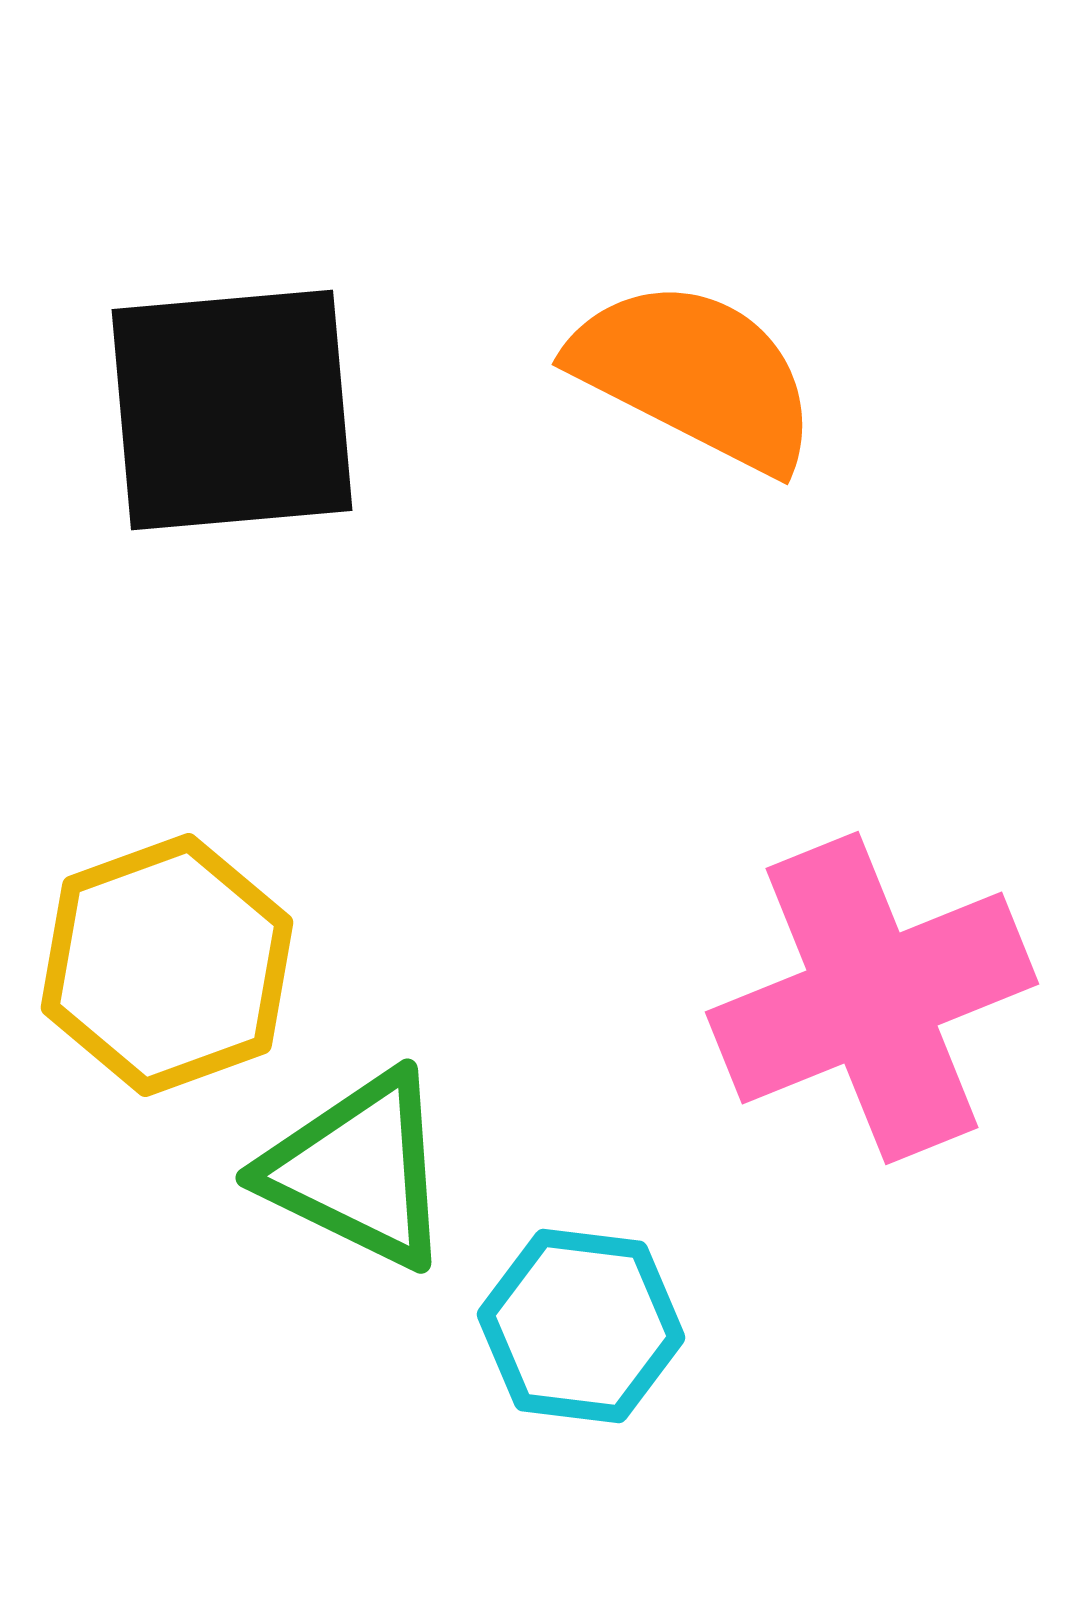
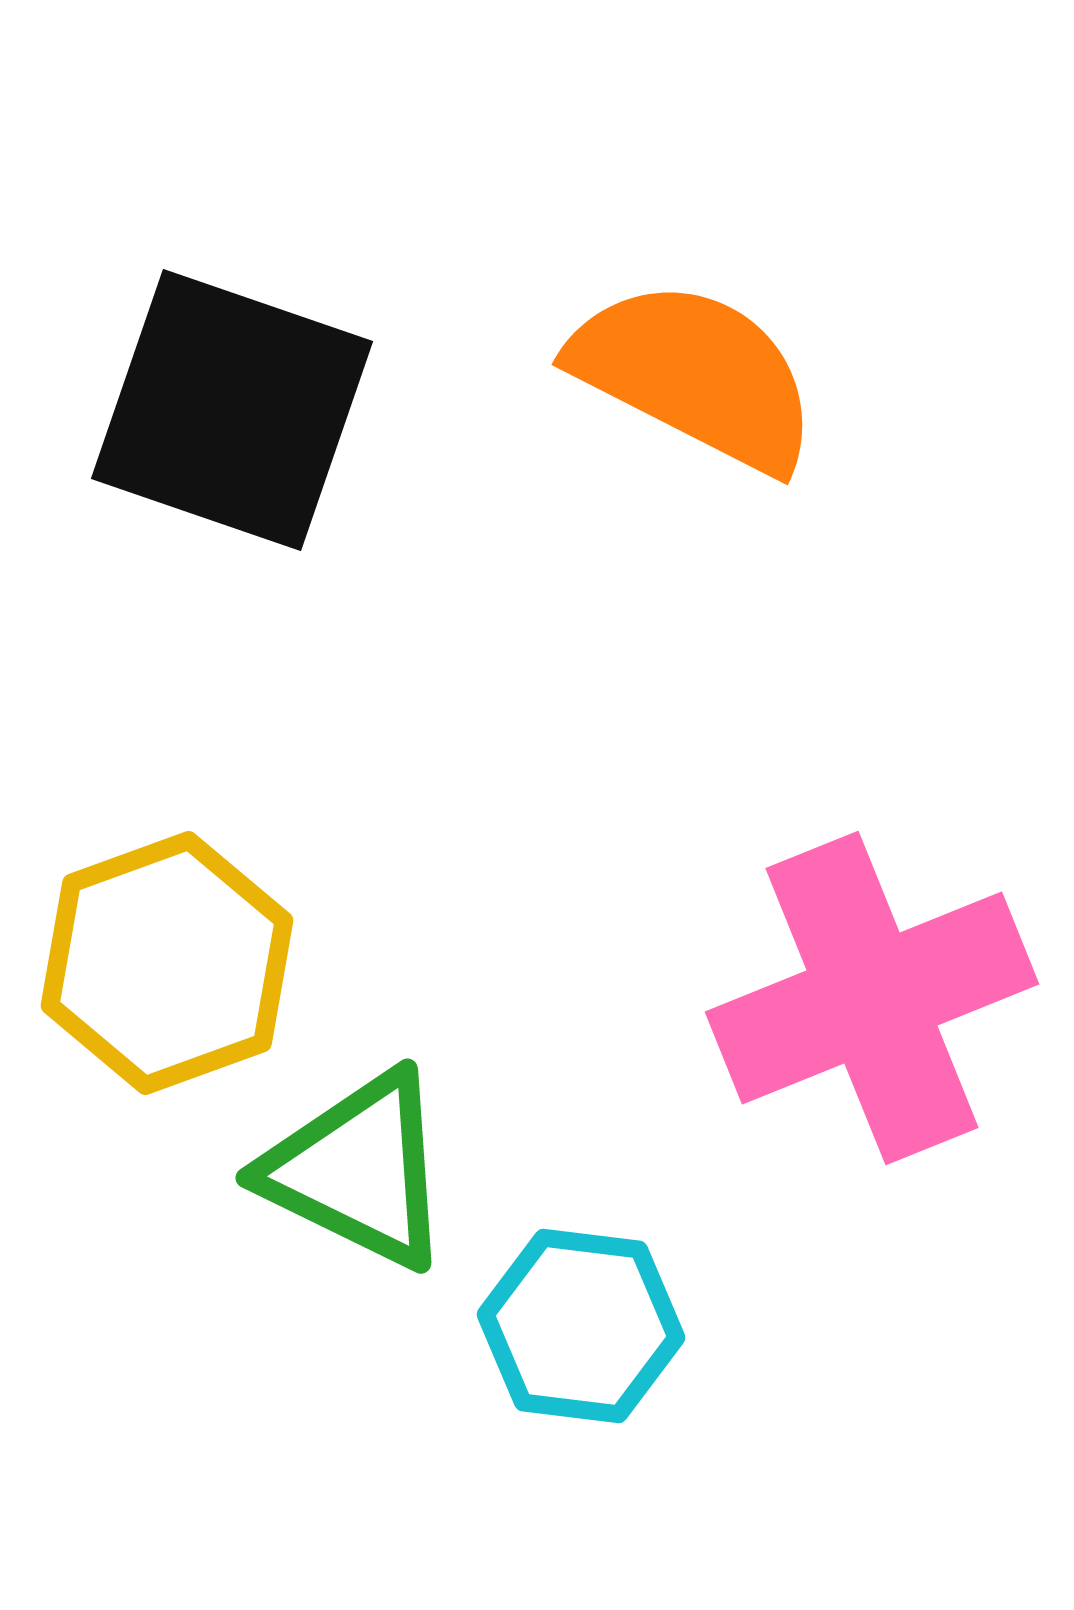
black square: rotated 24 degrees clockwise
yellow hexagon: moved 2 px up
